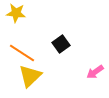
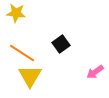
yellow triangle: rotated 15 degrees counterclockwise
